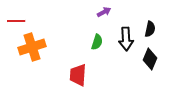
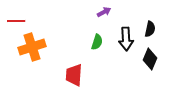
red trapezoid: moved 4 px left
